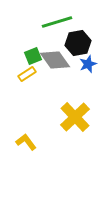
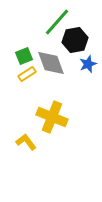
green line: rotated 32 degrees counterclockwise
black hexagon: moved 3 px left, 3 px up
green square: moved 9 px left
gray diamond: moved 4 px left, 3 px down; rotated 16 degrees clockwise
yellow cross: moved 23 px left; rotated 24 degrees counterclockwise
